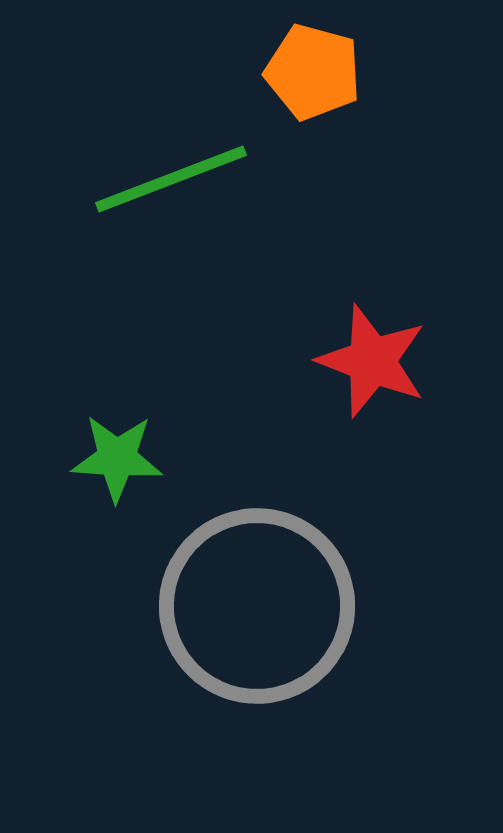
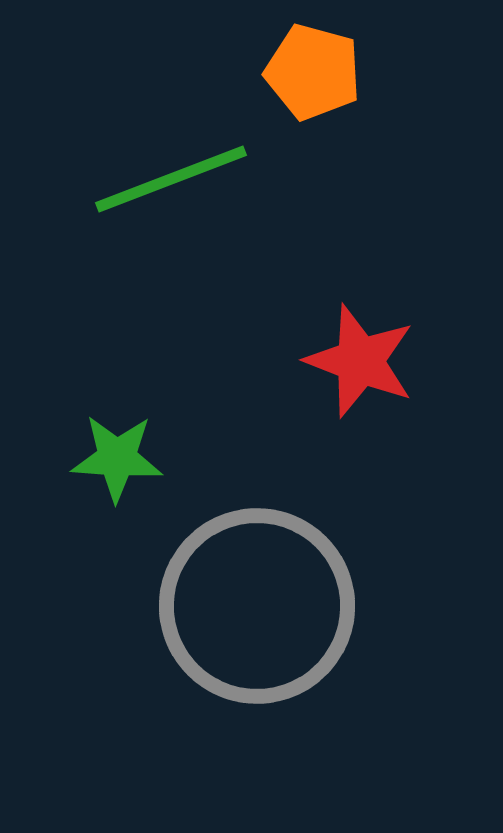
red star: moved 12 px left
